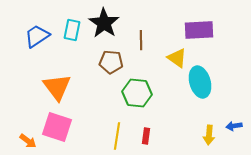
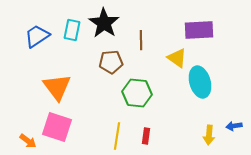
brown pentagon: rotated 10 degrees counterclockwise
